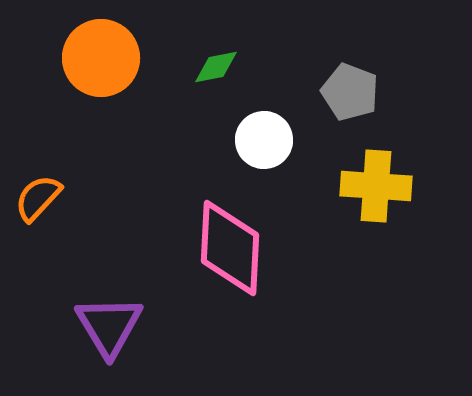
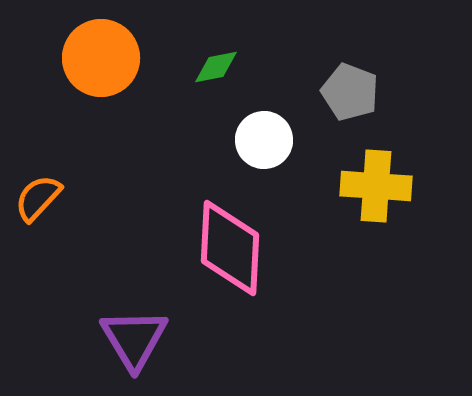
purple triangle: moved 25 px right, 13 px down
